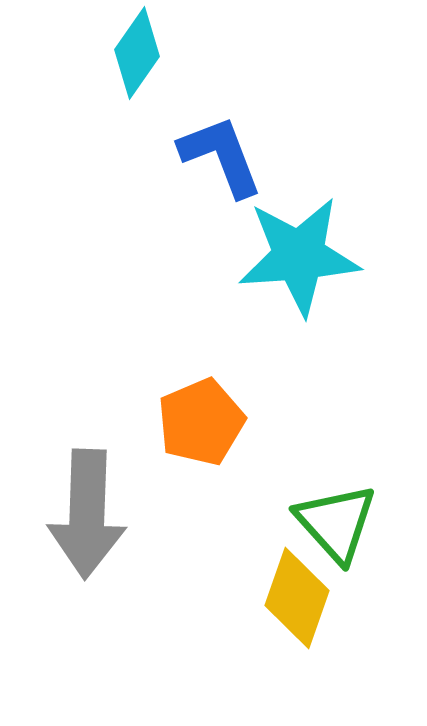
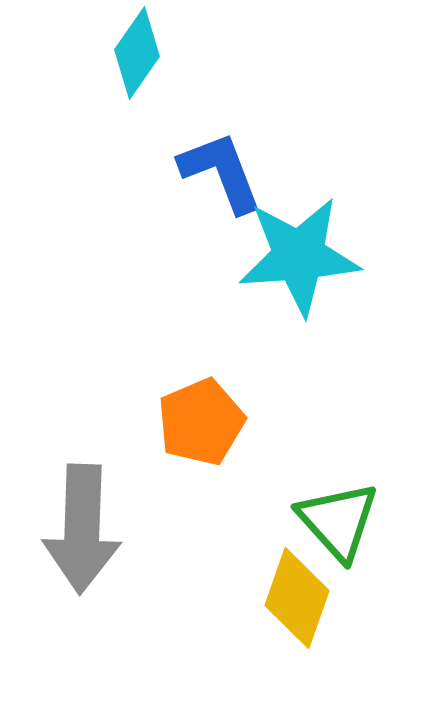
blue L-shape: moved 16 px down
gray arrow: moved 5 px left, 15 px down
green triangle: moved 2 px right, 2 px up
